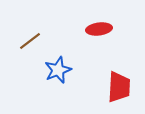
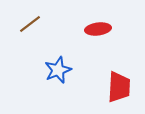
red ellipse: moved 1 px left
brown line: moved 17 px up
